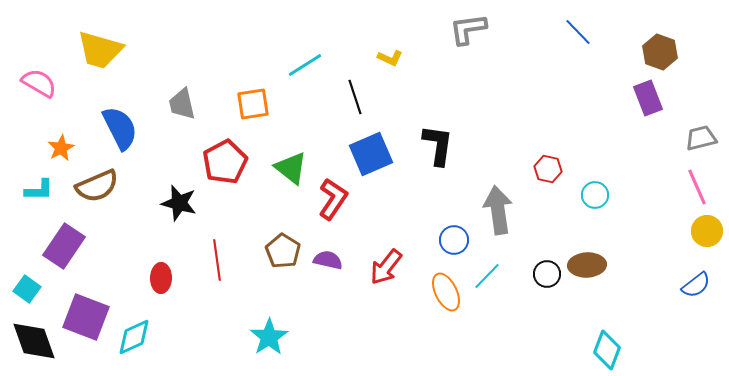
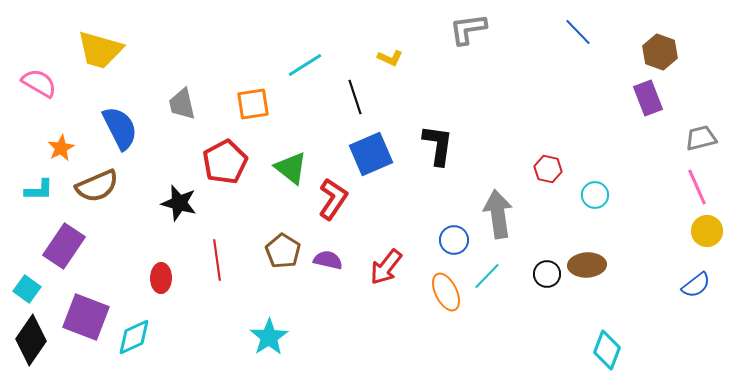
gray arrow at (498, 210): moved 4 px down
black diamond at (34, 341): moved 3 px left, 1 px up; rotated 54 degrees clockwise
